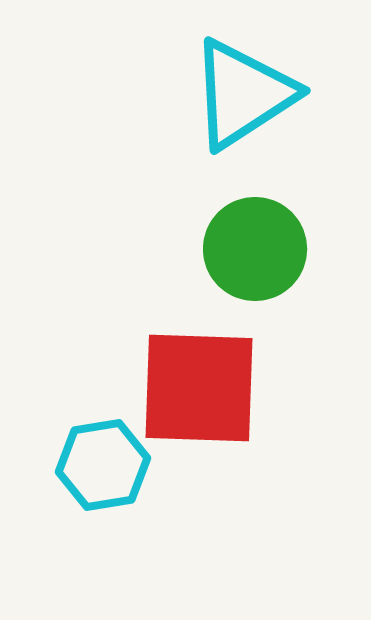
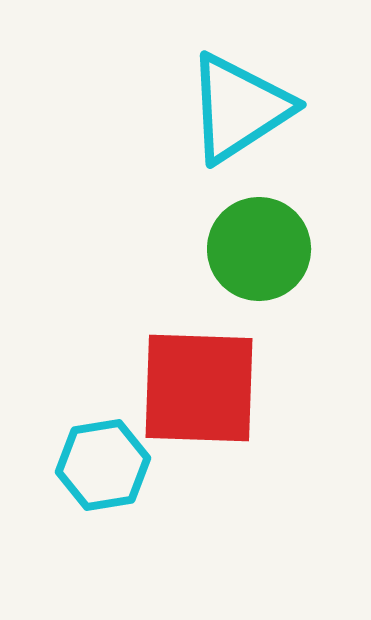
cyan triangle: moved 4 px left, 14 px down
green circle: moved 4 px right
